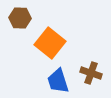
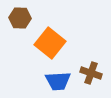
blue trapezoid: rotated 76 degrees counterclockwise
